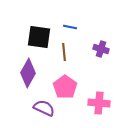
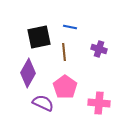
black square: rotated 20 degrees counterclockwise
purple cross: moved 2 px left
purple semicircle: moved 1 px left, 5 px up
